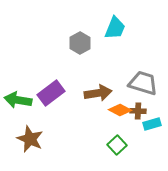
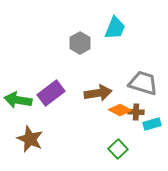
brown cross: moved 2 px left, 1 px down
green square: moved 1 px right, 4 px down
